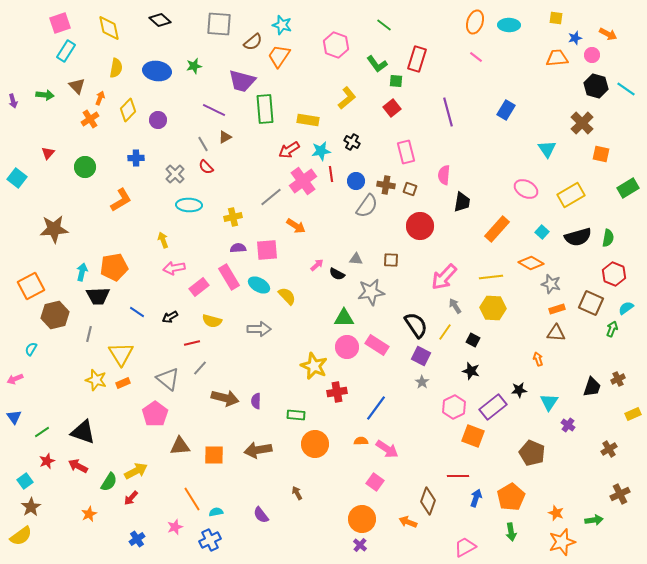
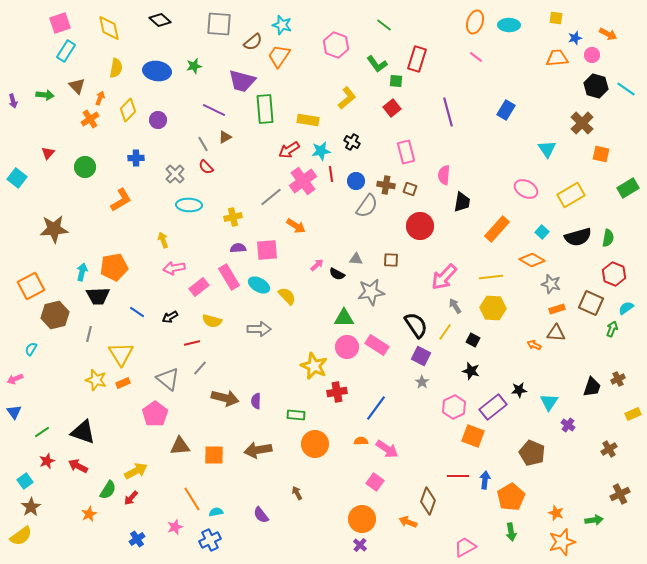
orange diamond at (531, 263): moved 1 px right, 3 px up
orange arrow at (538, 359): moved 4 px left, 14 px up; rotated 48 degrees counterclockwise
blue triangle at (14, 417): moved 5 px up
green semicircle at (109, 482): moved 1 px left, 8 px down
blue arrow at (476, 498): moved 9 px right, 18 px up; rotated 12 degrees counterclockwise
